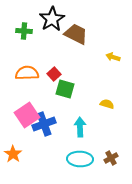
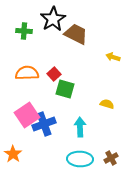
black star: moved 1 px right
